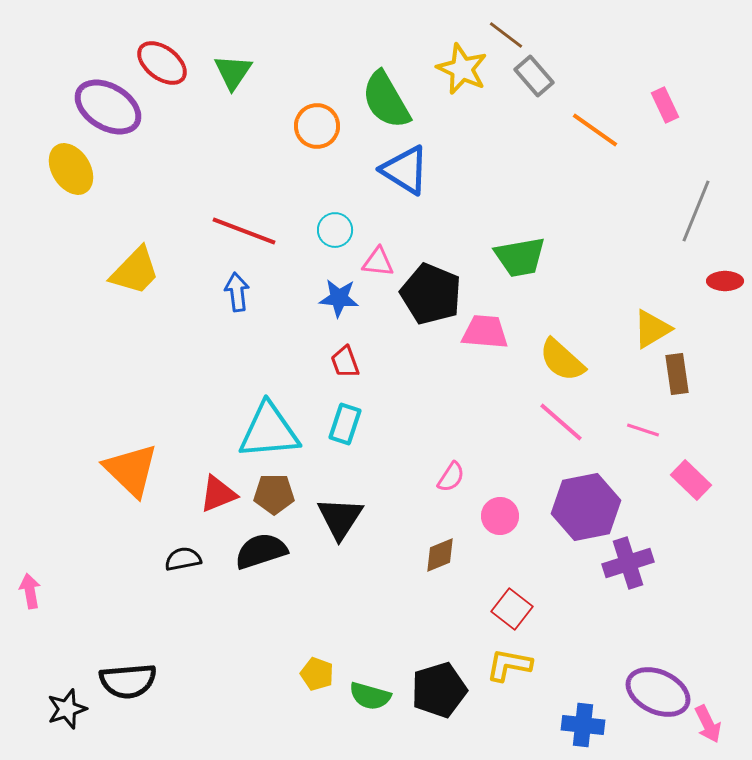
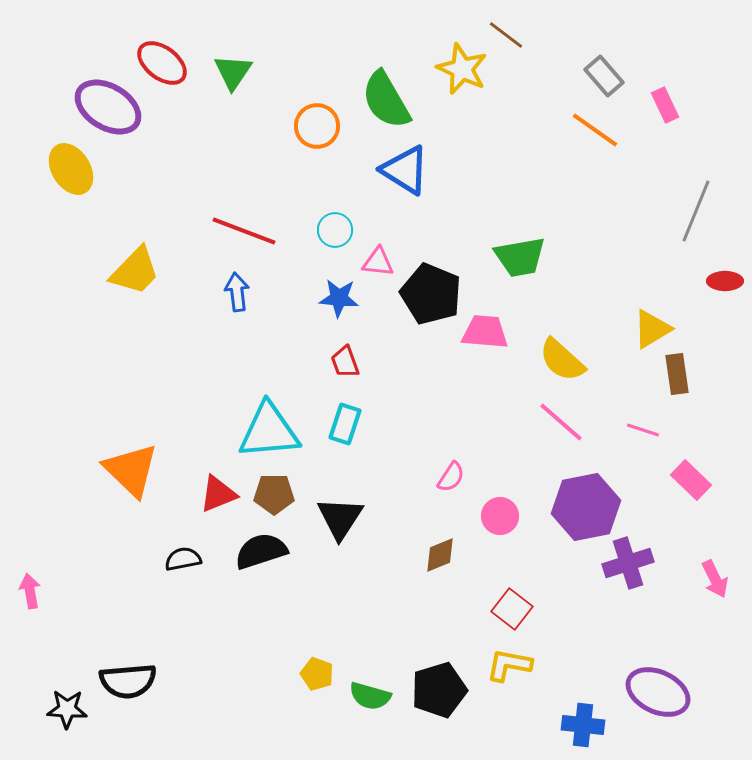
gray rectangle at (534, 76): moved 70 px right
black star at (67, 709): rotated 21 degrees clockwise
pink arrow at (708, 724): moved 7 px right, 145 px up
